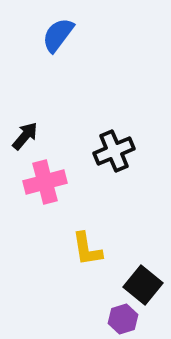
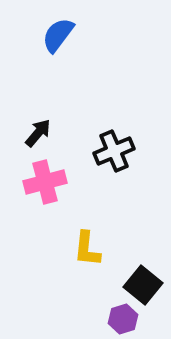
black arrow: moved 13 px right, 3 px up
yellow L-shape: rotated 15 degrees clockwise
